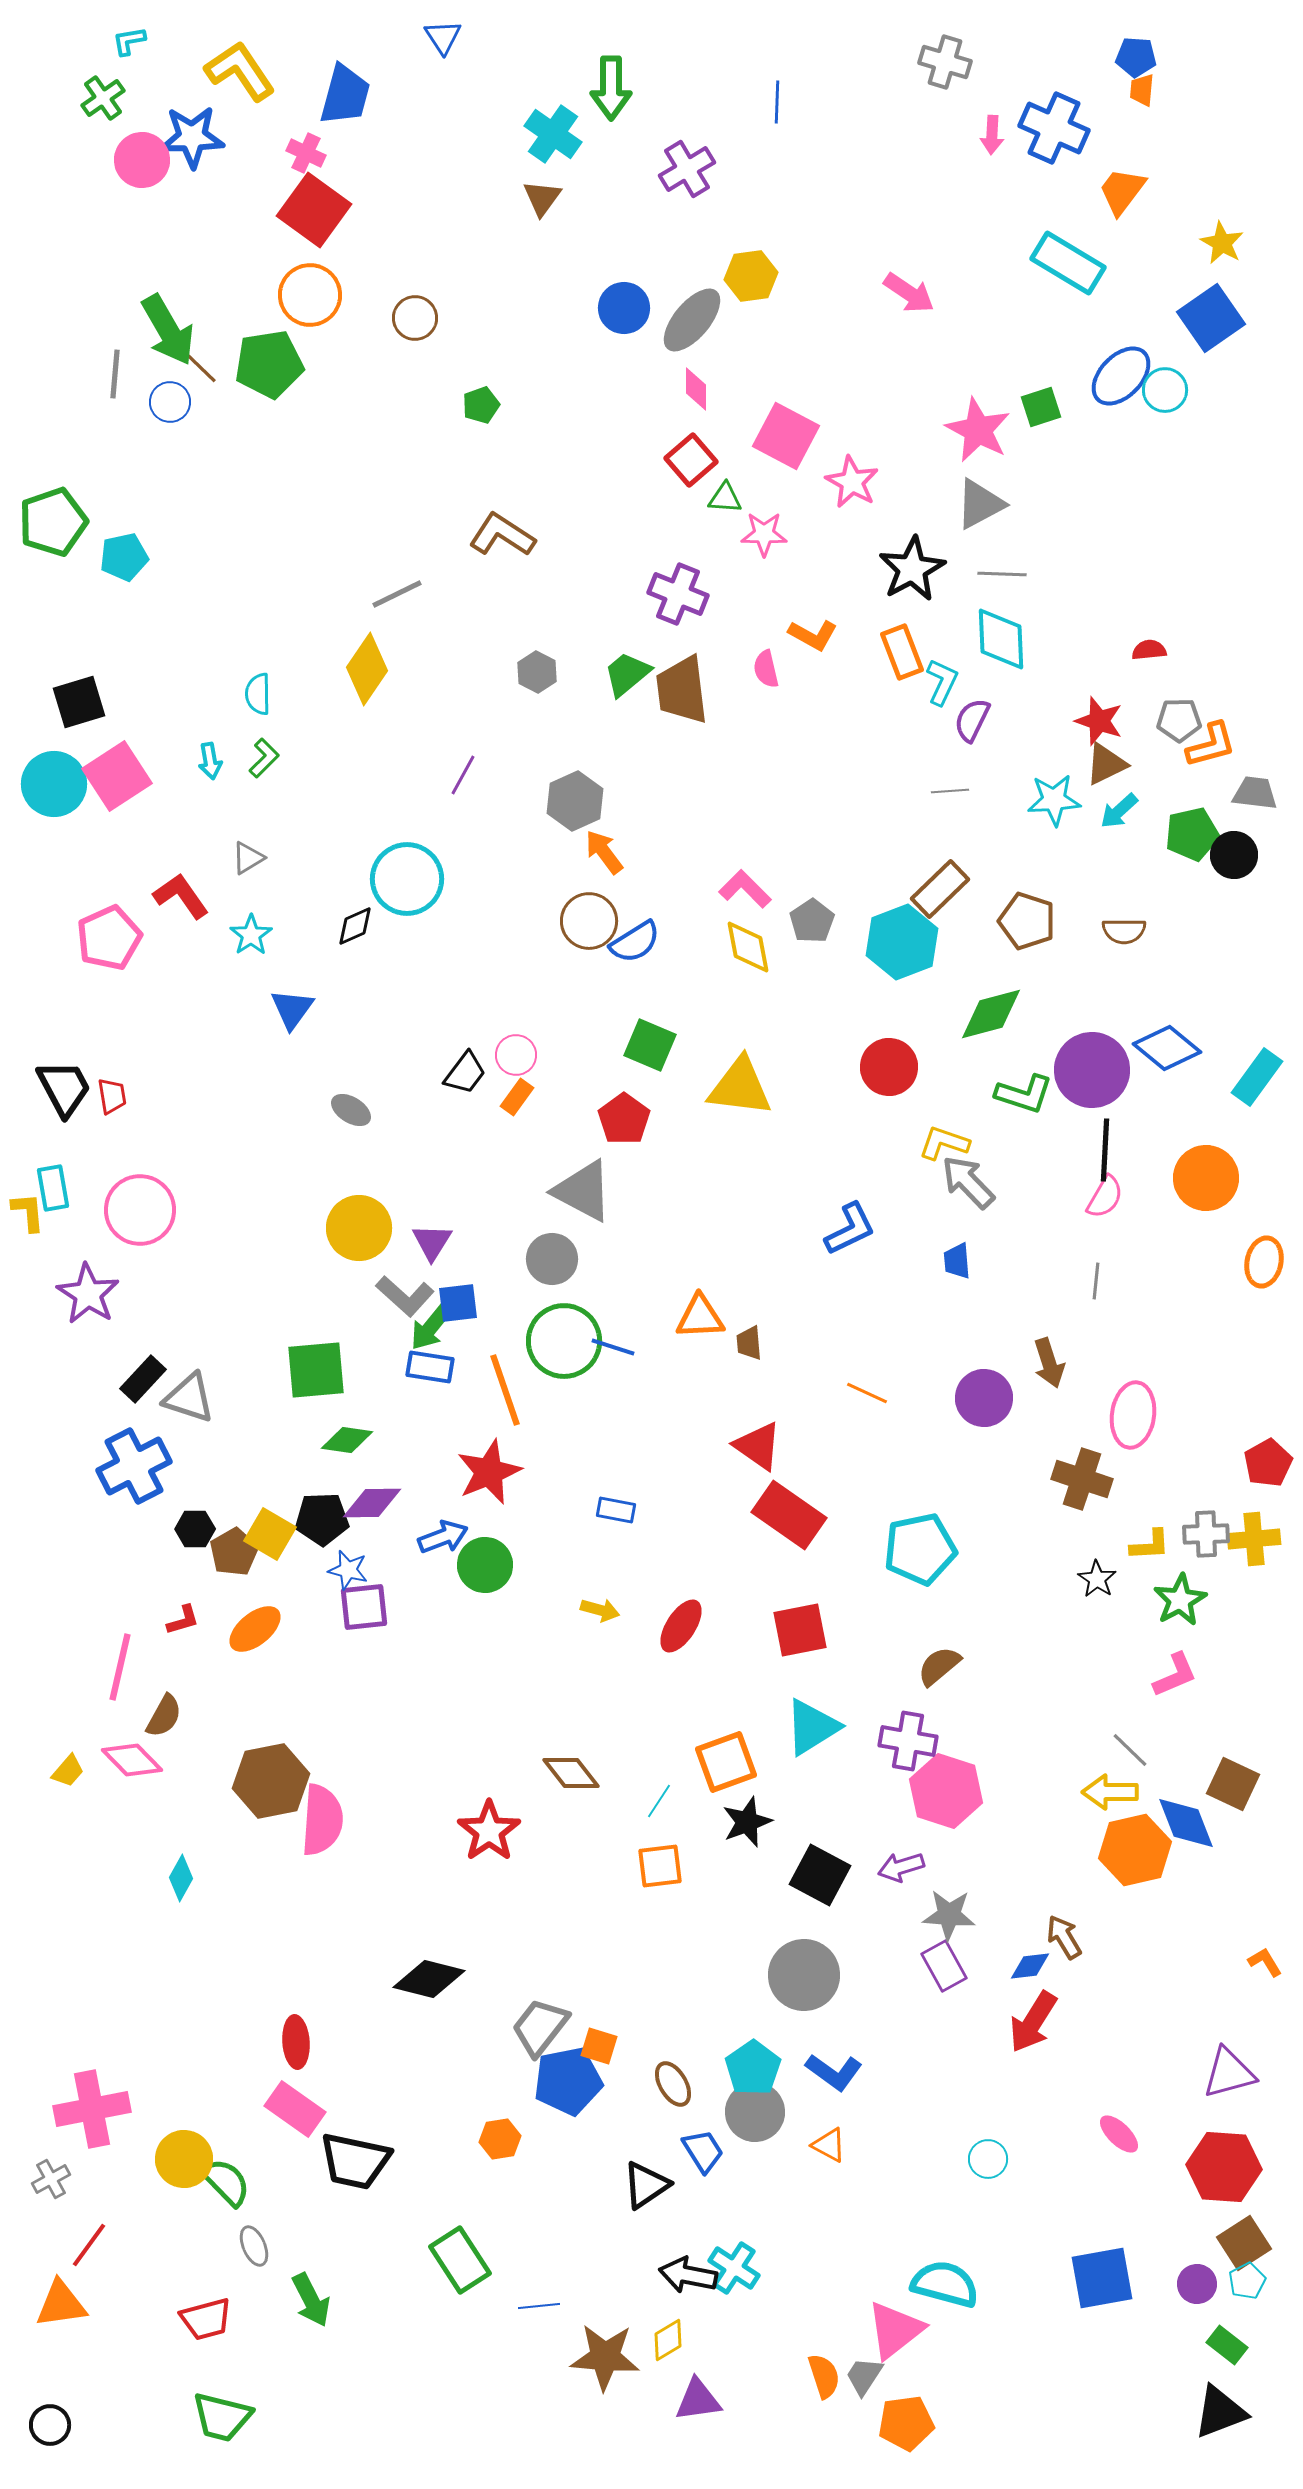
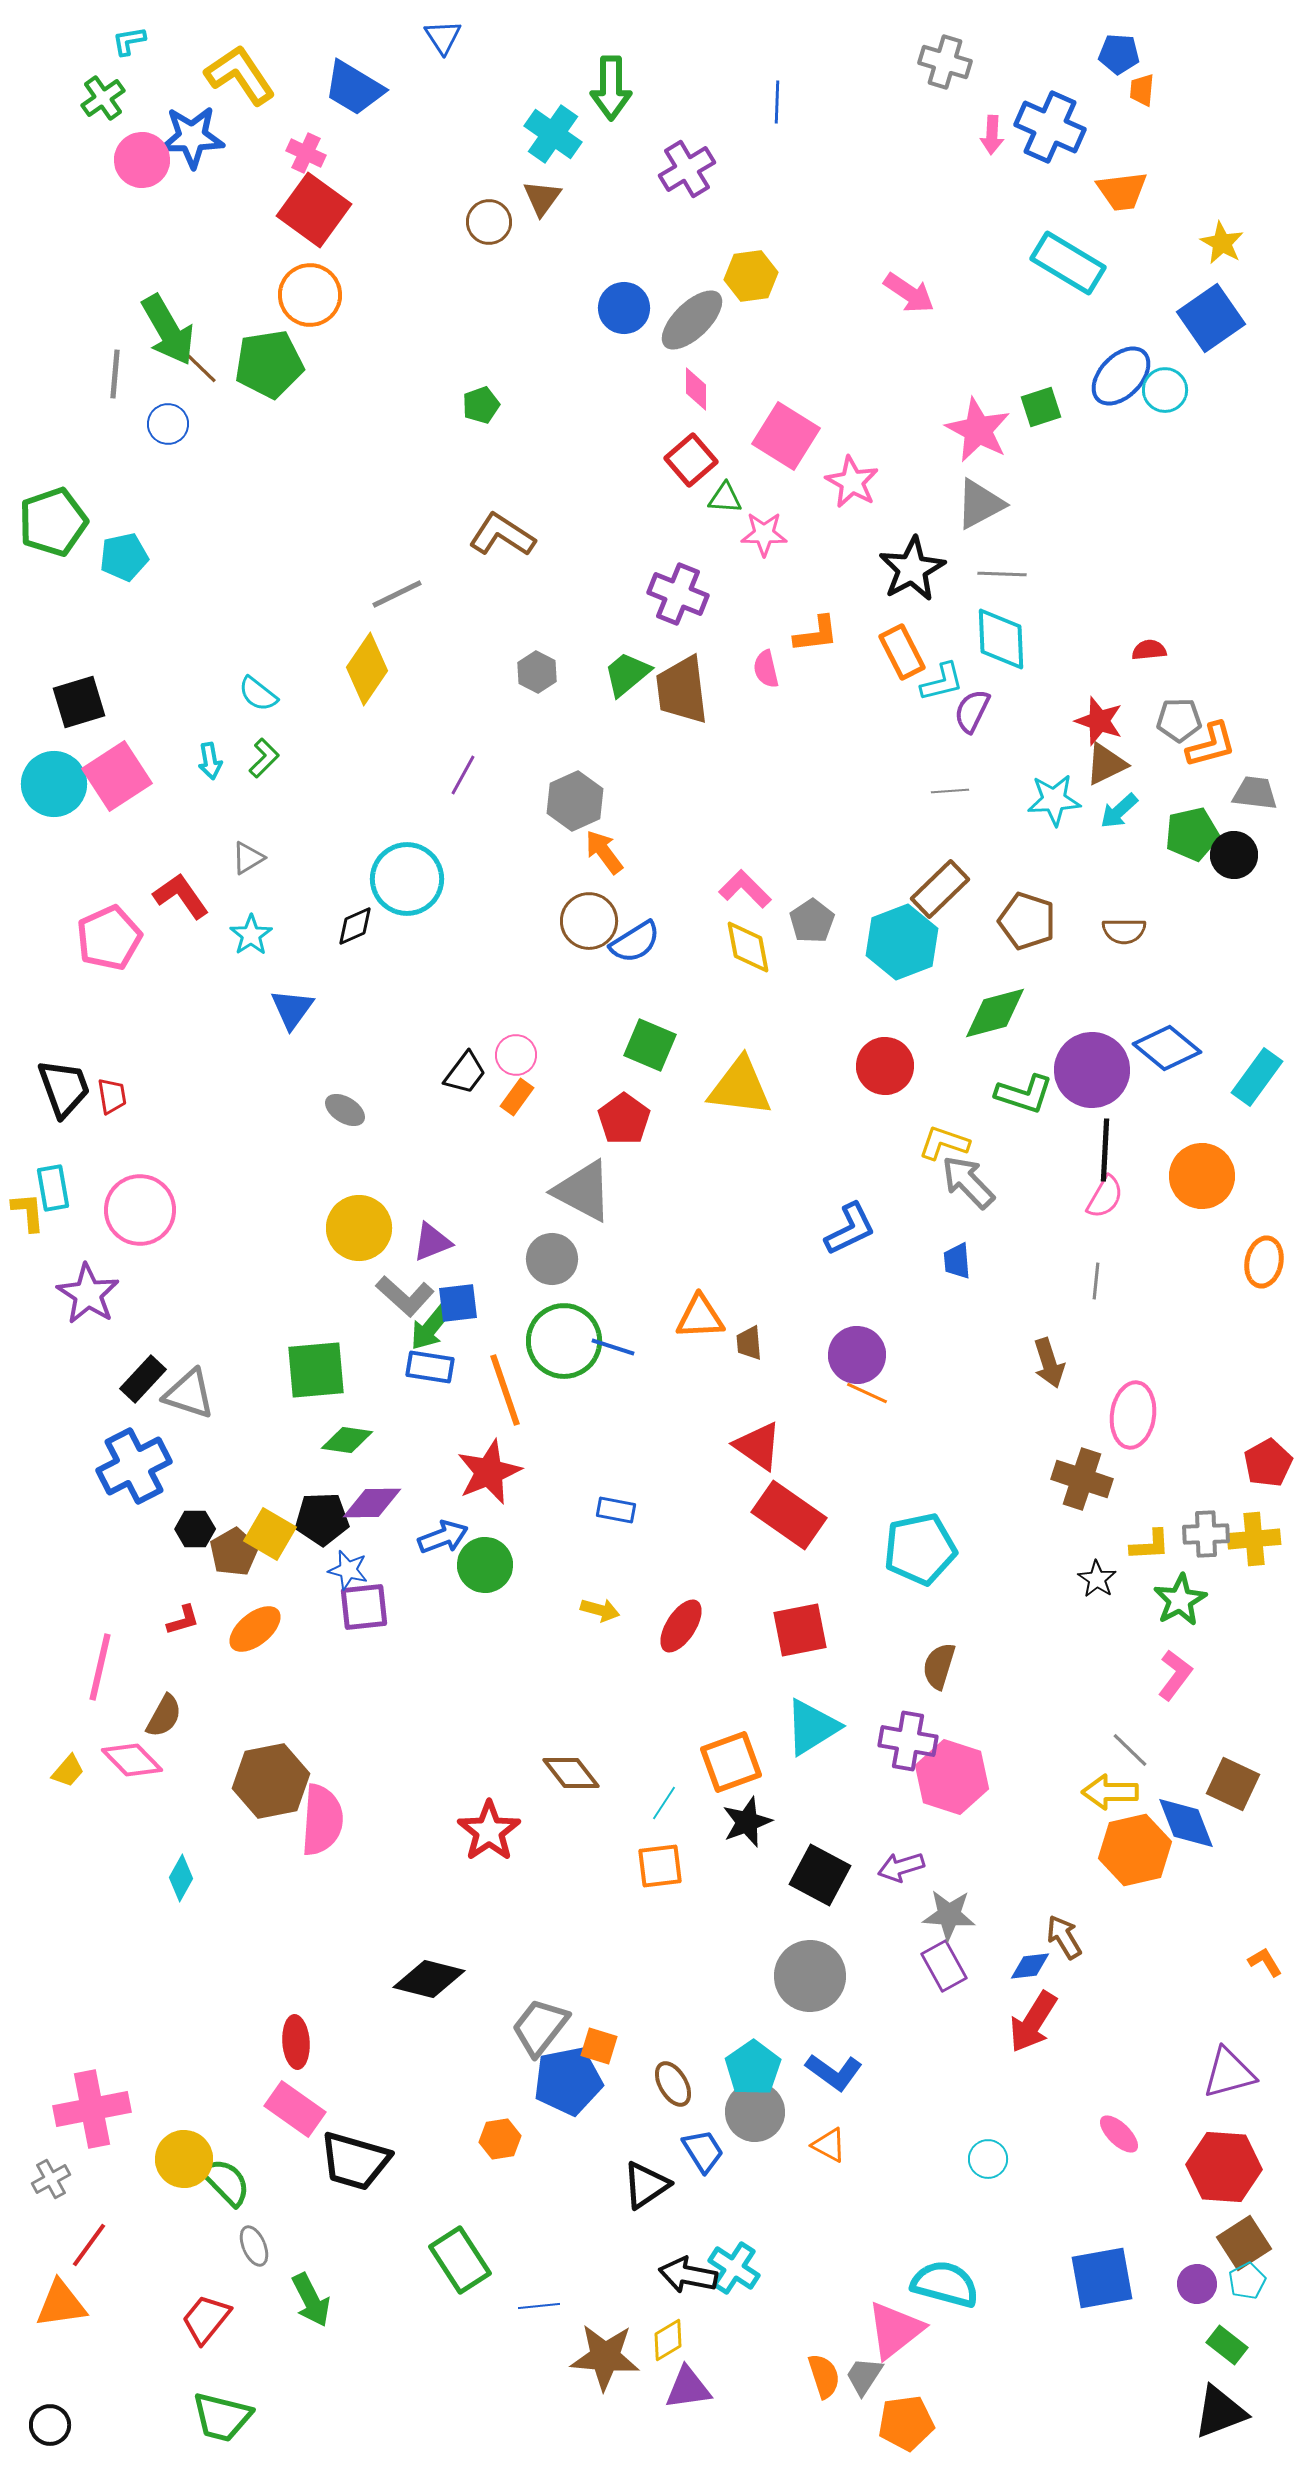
blue pentagon at (1136, 57): moved 17 px left, 3 px up
yellow L-shape at (240, 71): moved 4 px down
blue trapezoid at (345, 95): moved 9 px right, 7 px up; rotated 106 degrees clockwise
blue cross at (1054, 128): moved 4 px left, 1 px up
orange trapezoid at (1122, 191): rotated 134 degrees counterclockwise
brown circle at (415, 318): moved 74 px right, 96 px up
gray ellipse at (692, 320): rotated 6 degrees clockwise
blue circle at (170, 402): moved 2 px left, 22 px down
pink square at (786, 436): rotated 4 degrees clockwise
orange L-shape at (813, 635): moved 3 px right, 1 px up; rotated 36 degrees counterclockwise
orange rectangle at (902, 652): rotated 6 degrees counterclockwise
cyan L-shape at (942, 682): rotated 51 degrees clockwise
cyan semicircle at (258, 694): rotated 51 degrees counterclockwise
purple semicircle at (972, 720): moved 9 px up
green diamond at (991, 1014): moved 4 px right, 1 px up
red circle at (889, 1067): moved 4 px left, 1 px up
black trapezoid at (64, 1088): rotated 8 degrees clockwise
gray ellipse at (351, 1110): moved 6 px left
orange circle at (1206, 1178): moved 4 px left, 2 px up
purple triangle at (432, 1242): rotated 36 degrees clockwise
gray triangle at (189, 1398): moved 4 px up
purple circle at (984, 1398): moved 127 px left, 43 px up
brown semicircle at (939, 1666): rotated 33 degrees counterclockwise
pink line at (120, 1667): moved 20 px left
pink L-shape at (1175, 1675): rotated 30 degrees counterclockwise
orange square at (726, 1762): moved 5 px right
pink hexagon at (946, 1791): moved 6 px right, 14 px up
cyan line at (659, 1801): moved 5 px right, 2 px down
gray circle at (804, 1975): moved 6 px right, 1 px down
black trapezoid at (355, 2161): rotated 4 degrees clockwise
red trapezoid at (206, 2319): rotated 144 degrees clockwise
purple triangle at (698, 2400): moved 10 px left, 12 px up
